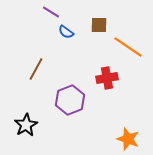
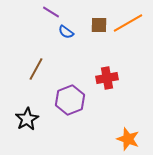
orange line: moved 24 px up; rotated 64 degrees counterclockwise
black star: moved 1 px right, 6 px up
